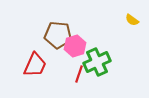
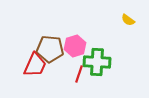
yellow semicircle: moved 4 px left
brown pentagon: moved 8 px left, 14 px down
green cross: rotated 28 degrees clockwise
